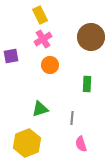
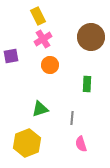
yellow rectangle: moved 2 px left, 1 px down
